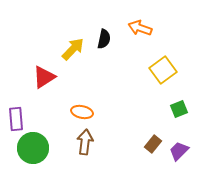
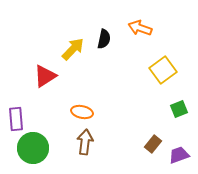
red triangle: moved 1 px right, 1 px up
purple trapezoid: moved 4 px down; rotated 25 degrees clockwise
